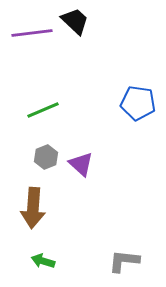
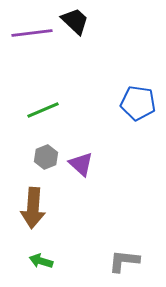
green arrow: moved 2 px left
